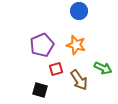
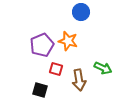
blue circle: moved 2 px right, 1 px down
orange star: moved 8 px left, 4 px up
red square: rotated 32 degrees clockwise
brown arrow: rotated 25 degrees clockwise
